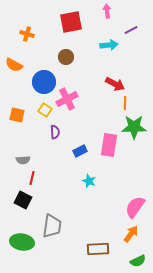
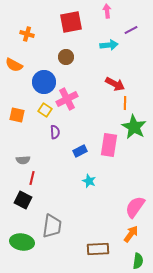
green star: rotated 30 degrees clockwise
green semicircle: rotated 56 degrees counterclockwise
